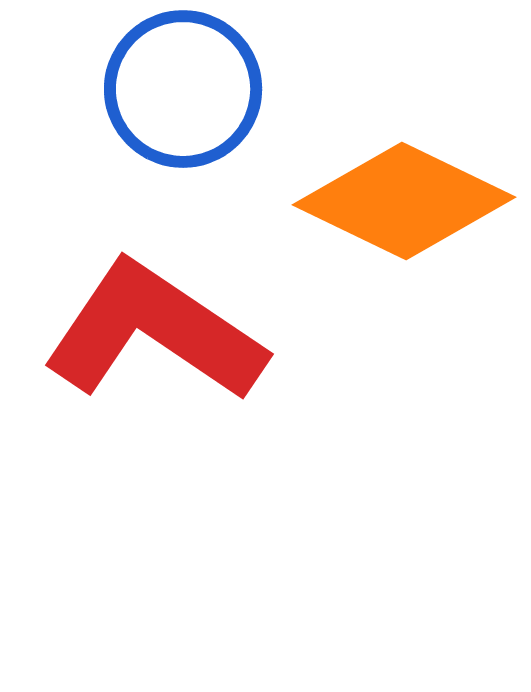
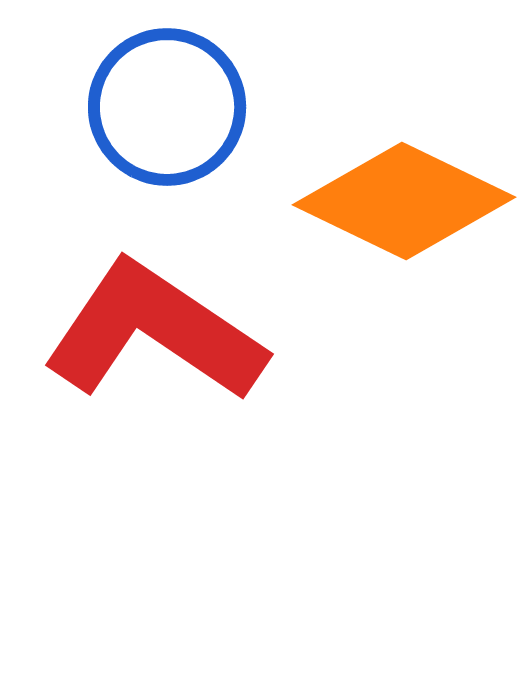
blue circle: moved 16 px left, 18 px down
